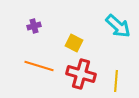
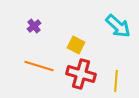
purple cross: rotated 24 degrees counterclockwise
yellow square: moved 2 px right, 2 px down
